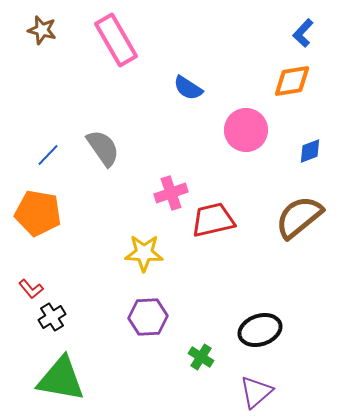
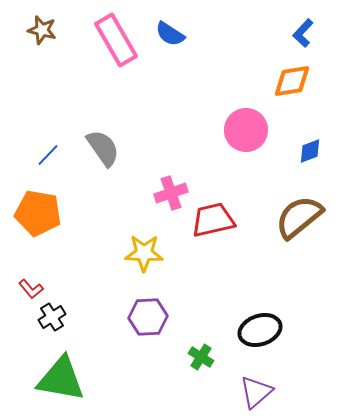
blue semicircle: moved 18 px left, 54 px up
